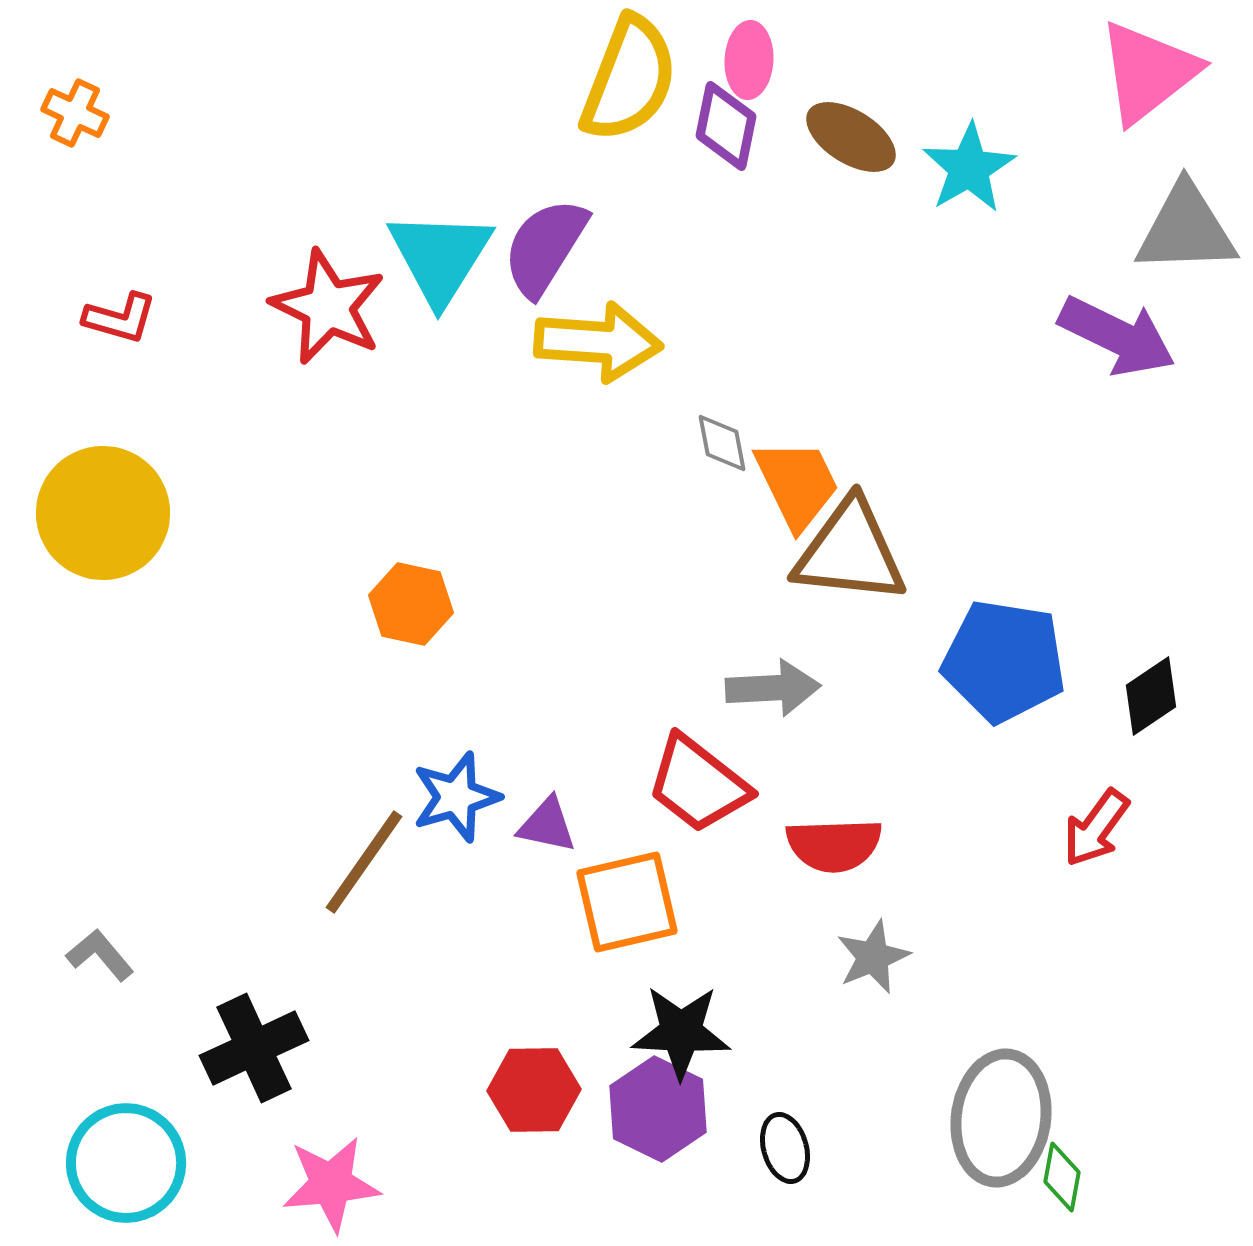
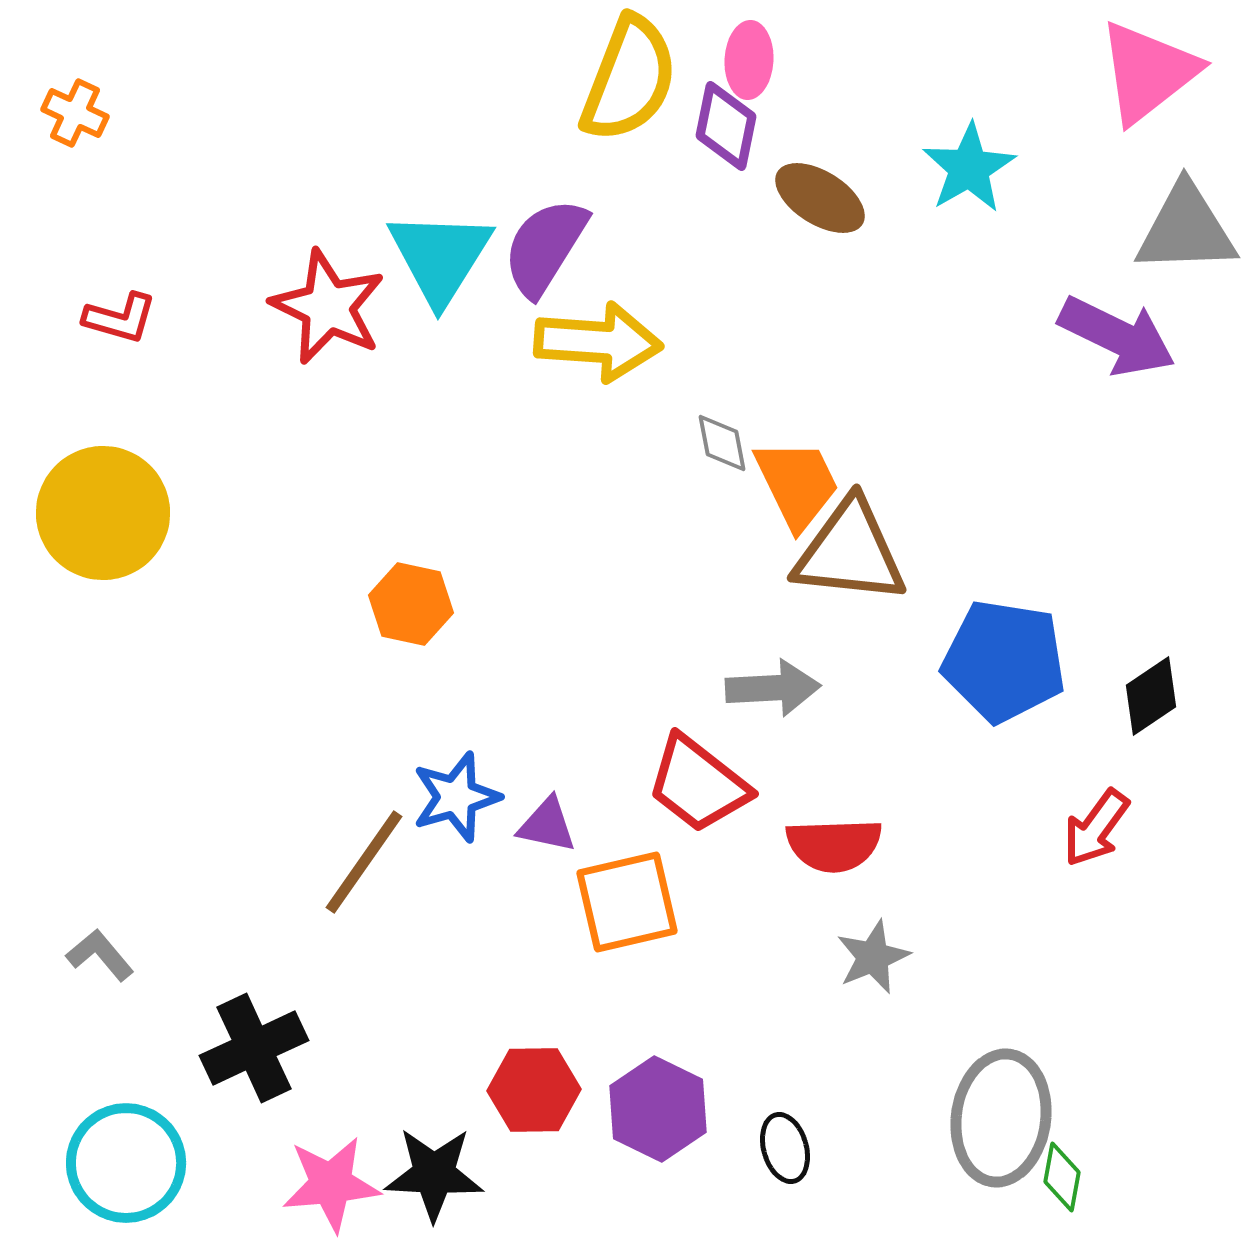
brown ellipse: moved 31 px left, 61 px down
black star: moved 247 px left, 142 px down
